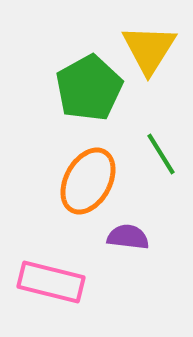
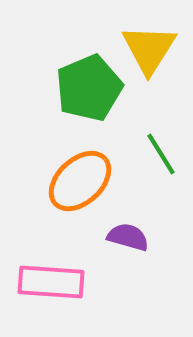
green pentagon: rotated 6 degrees clockwise
orange ellipse: moved 8 px left; rotated 18 degrees clockwise
purple semicircle: rotated 9 degrees clockwise
pink rectangle: rotated 10 degrees counterclockwise
